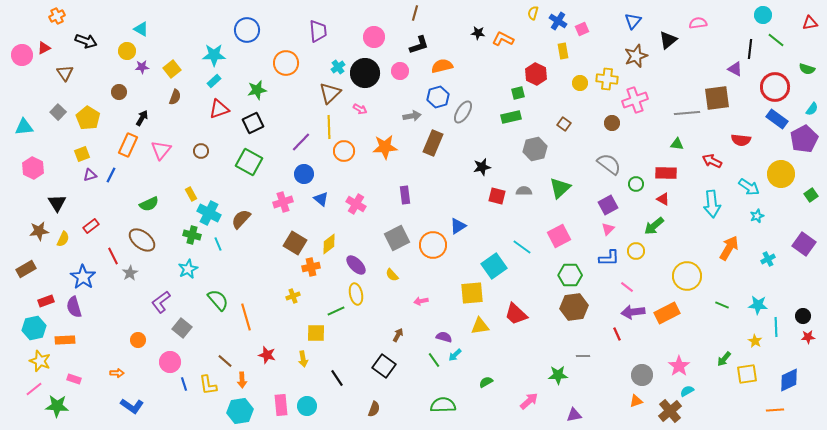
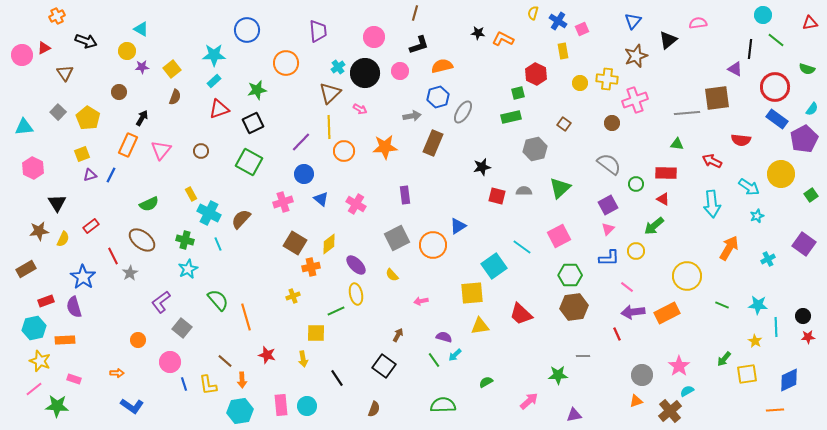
green cross at (192, 235): moved 7 px left, 5 px down
red trapezoid at (516, 314): moved 5 px right
